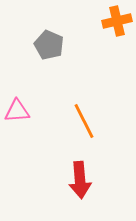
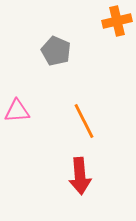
gray pentagon: moved 7 px right, 6 px down
red arrow: moved 4 px up
